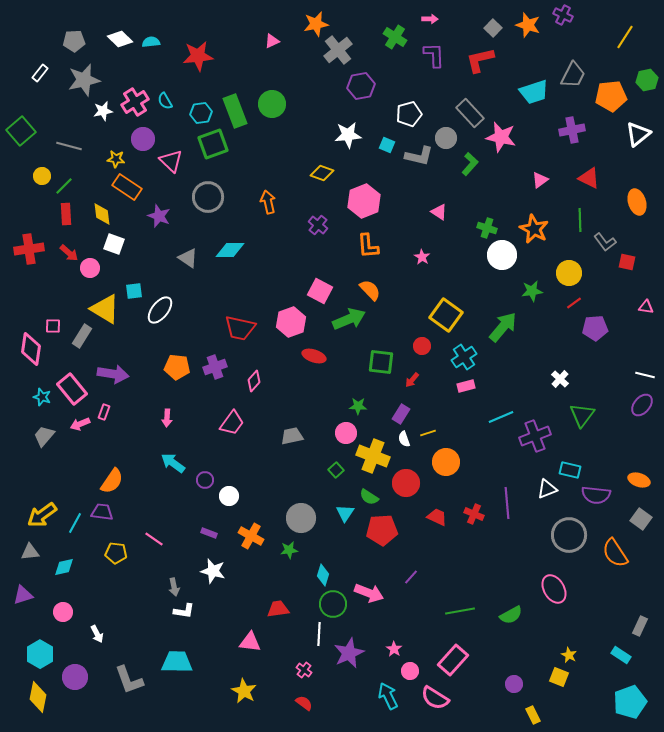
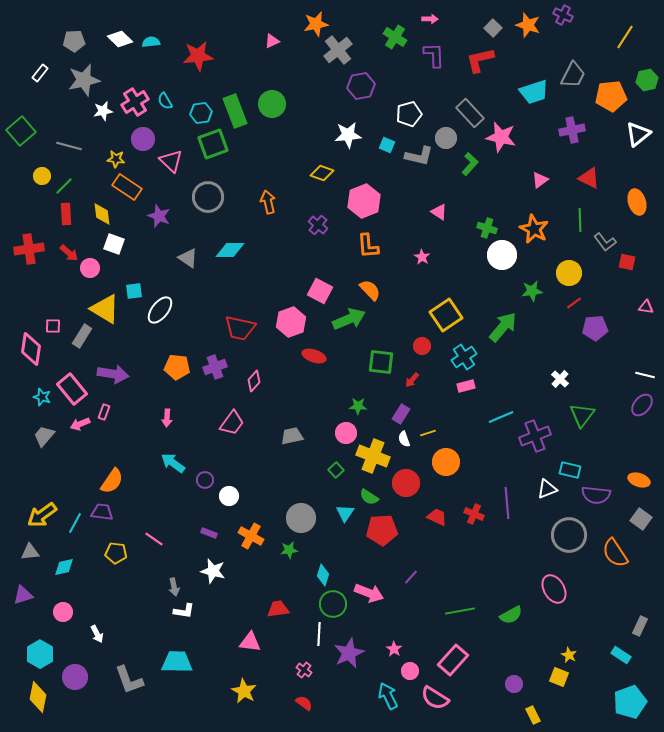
yellow square at (446, 315): rotated 20 degrees clockwise
